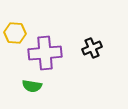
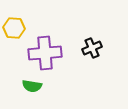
yellow hexagon: moved 1 px left, 5 px up
